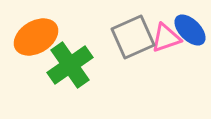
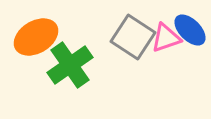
gray square: rotated 33 degrees counterclockwise
